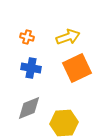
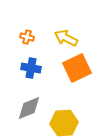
yellow arrow: moved 2 px left, 1 px down; rotated 135 degrees counterclockwise
